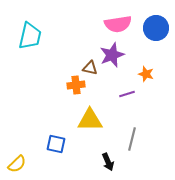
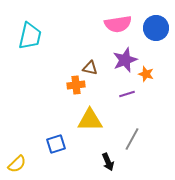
purple star: moved 13 px right, 5 px down
gray line: rotated 15 degrees clockwise
blue square: rotated 30 degrees counterclockwise
